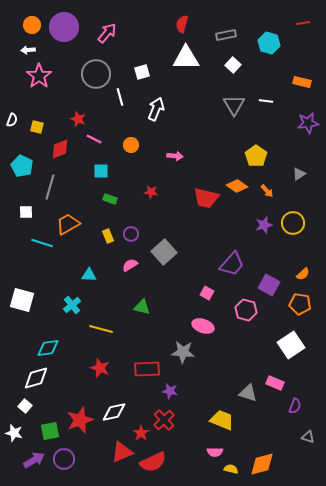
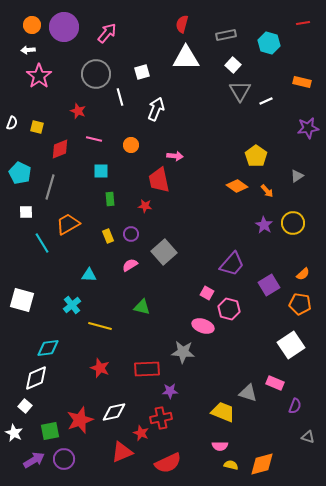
white line at (266, 101): rotated 32 degrees counterclockwise
gray triangle at (234, 105): moved 6 px right, 14 px up
red star at (78, 119): moved 8 px up
white semicircle at (12, 120): moved 3 px down
purple star at (308, 123): moved 5 px down
pink line at (94, 139): rotated 14 degrees counterclockwise
cyan pentagon at (22, 166): moved 2 px left, 7 px down
gray triangle at (299, 174): moved 2 px left, 2 px down
red star at (151, 192): moved 6 px left, 14 px down
red trapezoid at (206, 198): moved 47 px left, 18 px up; rotated 64 degrees clockwise
green rectangle at (110, 199): rotated 64 degrees clockwise
purple star at (264, 225): rotated 24 degrees counterclockwise
cyan line at (42, 243): rotated 40 degrees clockwise
purple square at (269, 285): rotated 30 degrees clockwise
pink hexagon at (246, 310): moved 17 px left, 1 px up
yellow line at (101, 329): moved 1 px left, 3 px up
white diamond at (36, 378): rotated 8 degrees counterclockwise
purple star at (170, 391): rotated 14 degrees counterclockwise
red cross at (164, 420): moved 3 px left, 2 px up; rotated 30 degrees clockwise
yellow trapezoid at (222, 420): moved 1 px right, 8 px up
white star at (14, 433): rotated 12 degrees clockwise
red star at (141, 433): rotated 14 degrees counterclockwise
pink semicircle at (215, 452): moved 5 px right, 6 px up
red semicircle at (153, 462): moved 15 px right, 1 px down
yellow semicircle at (231, 469): moved 4 px up
